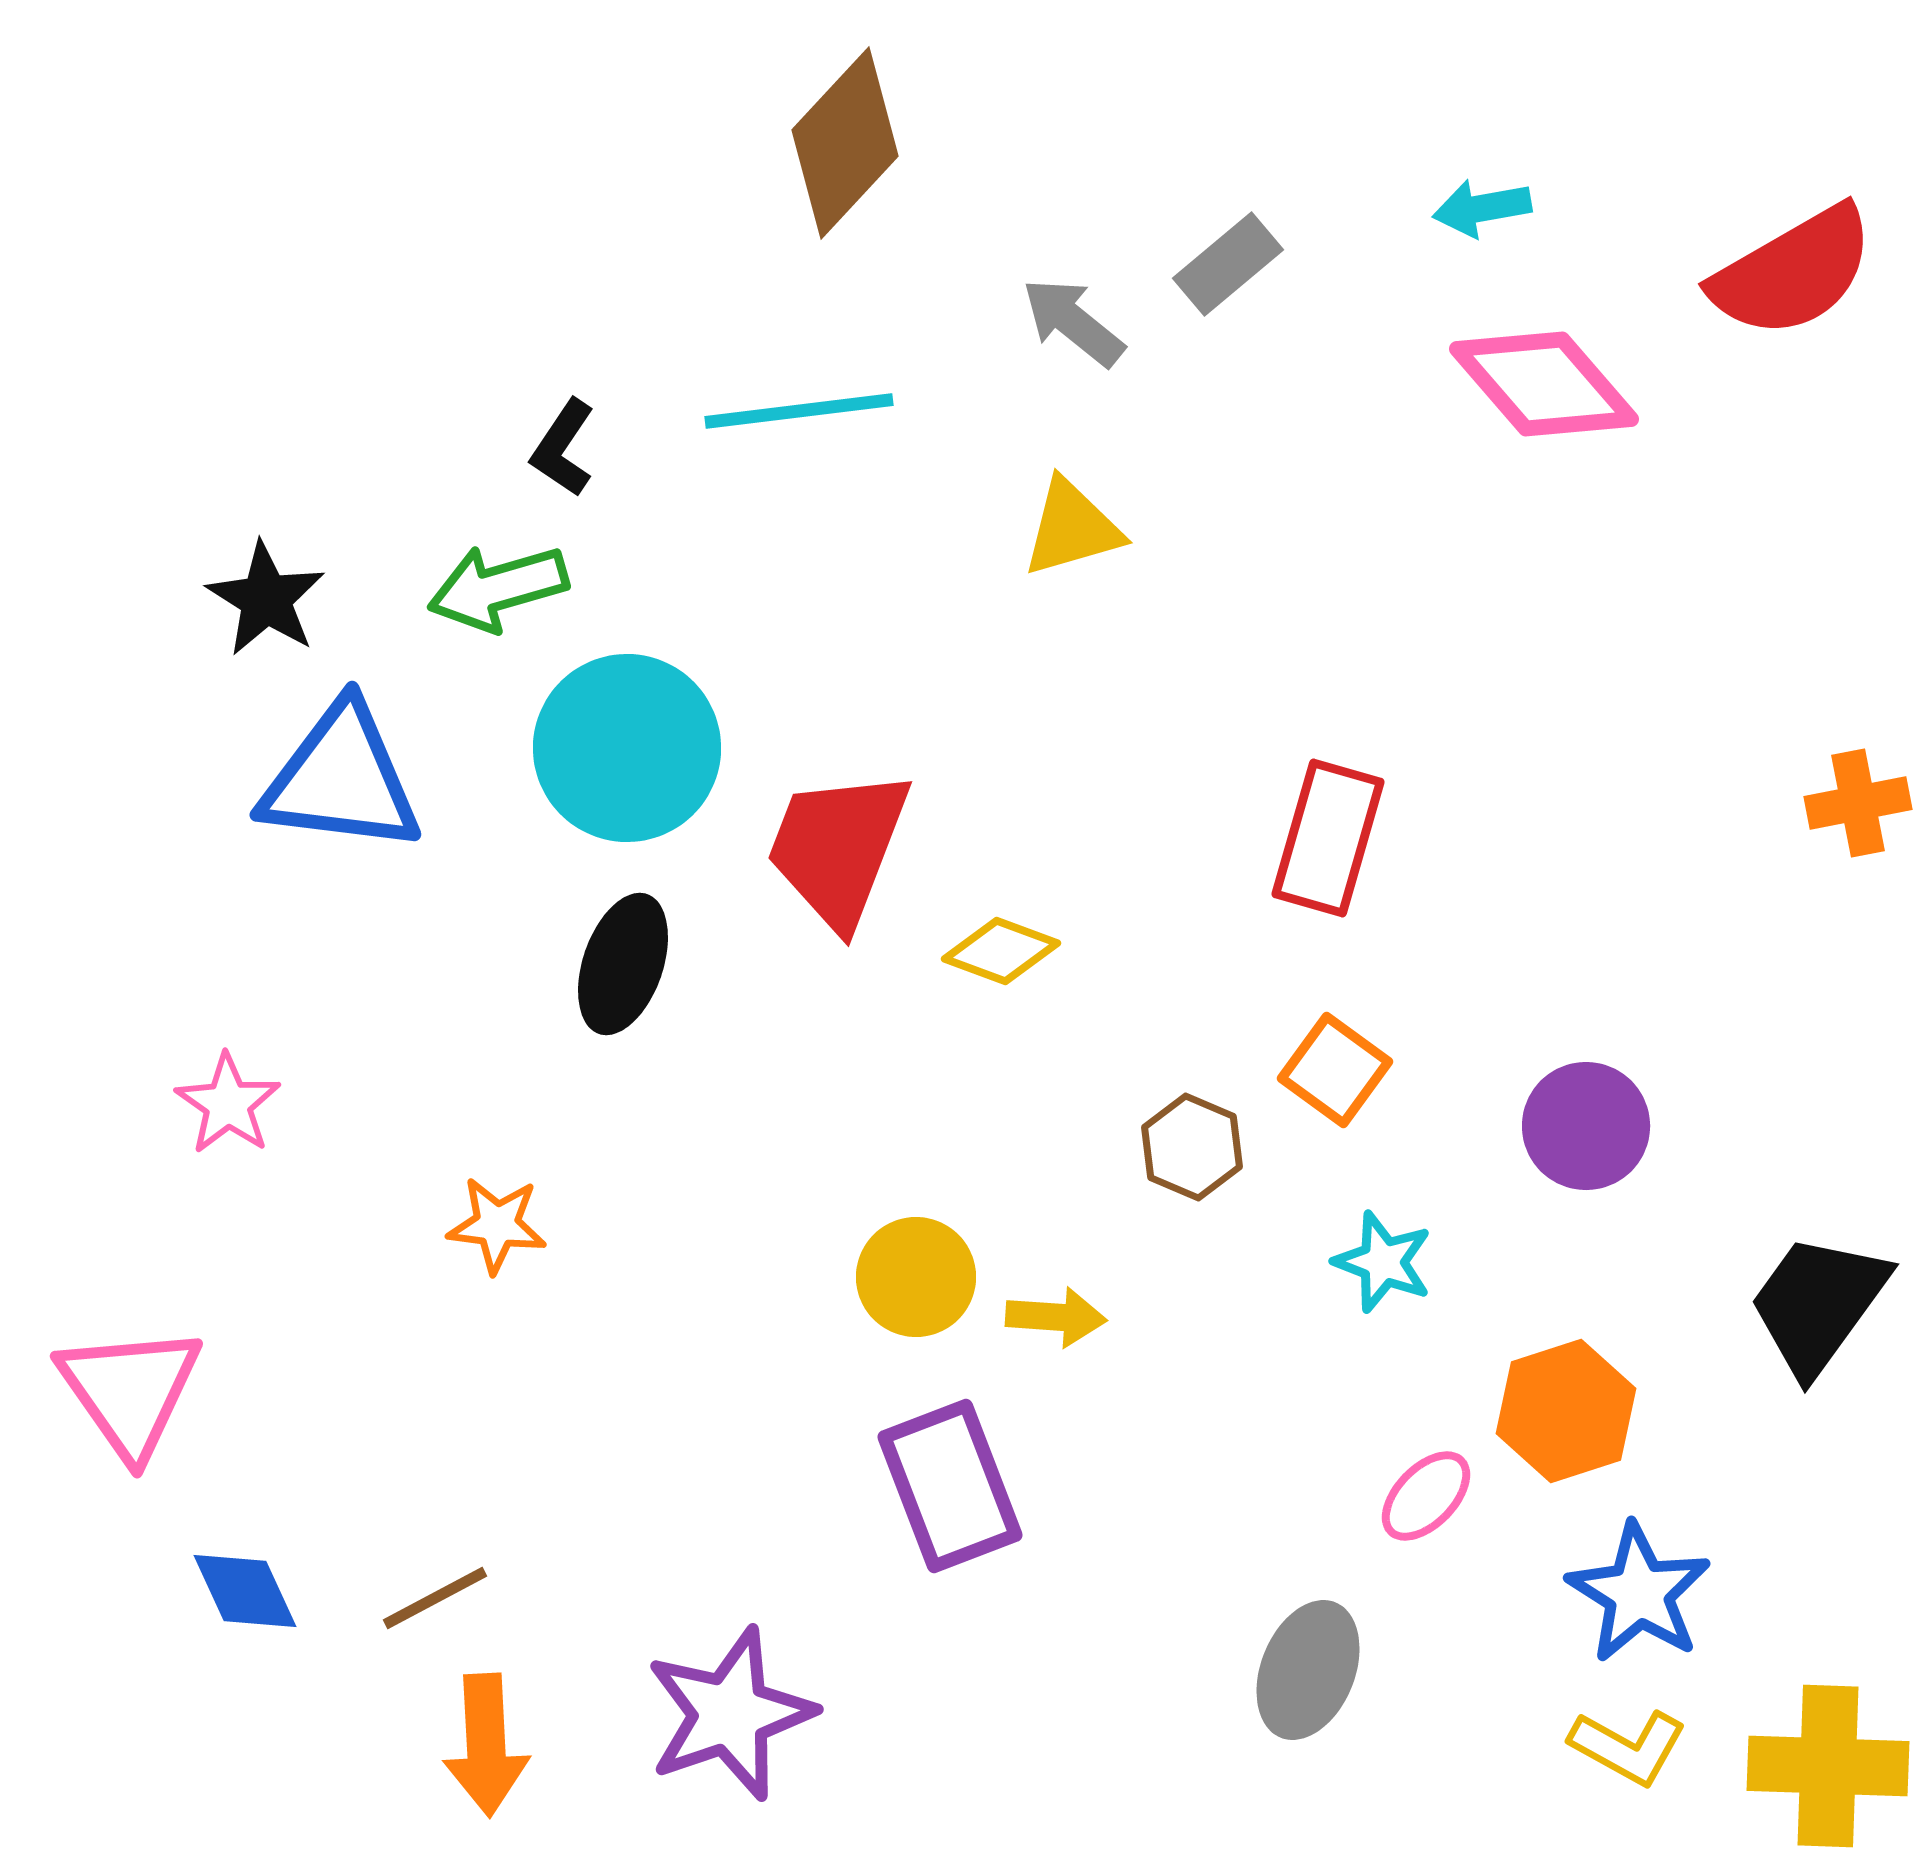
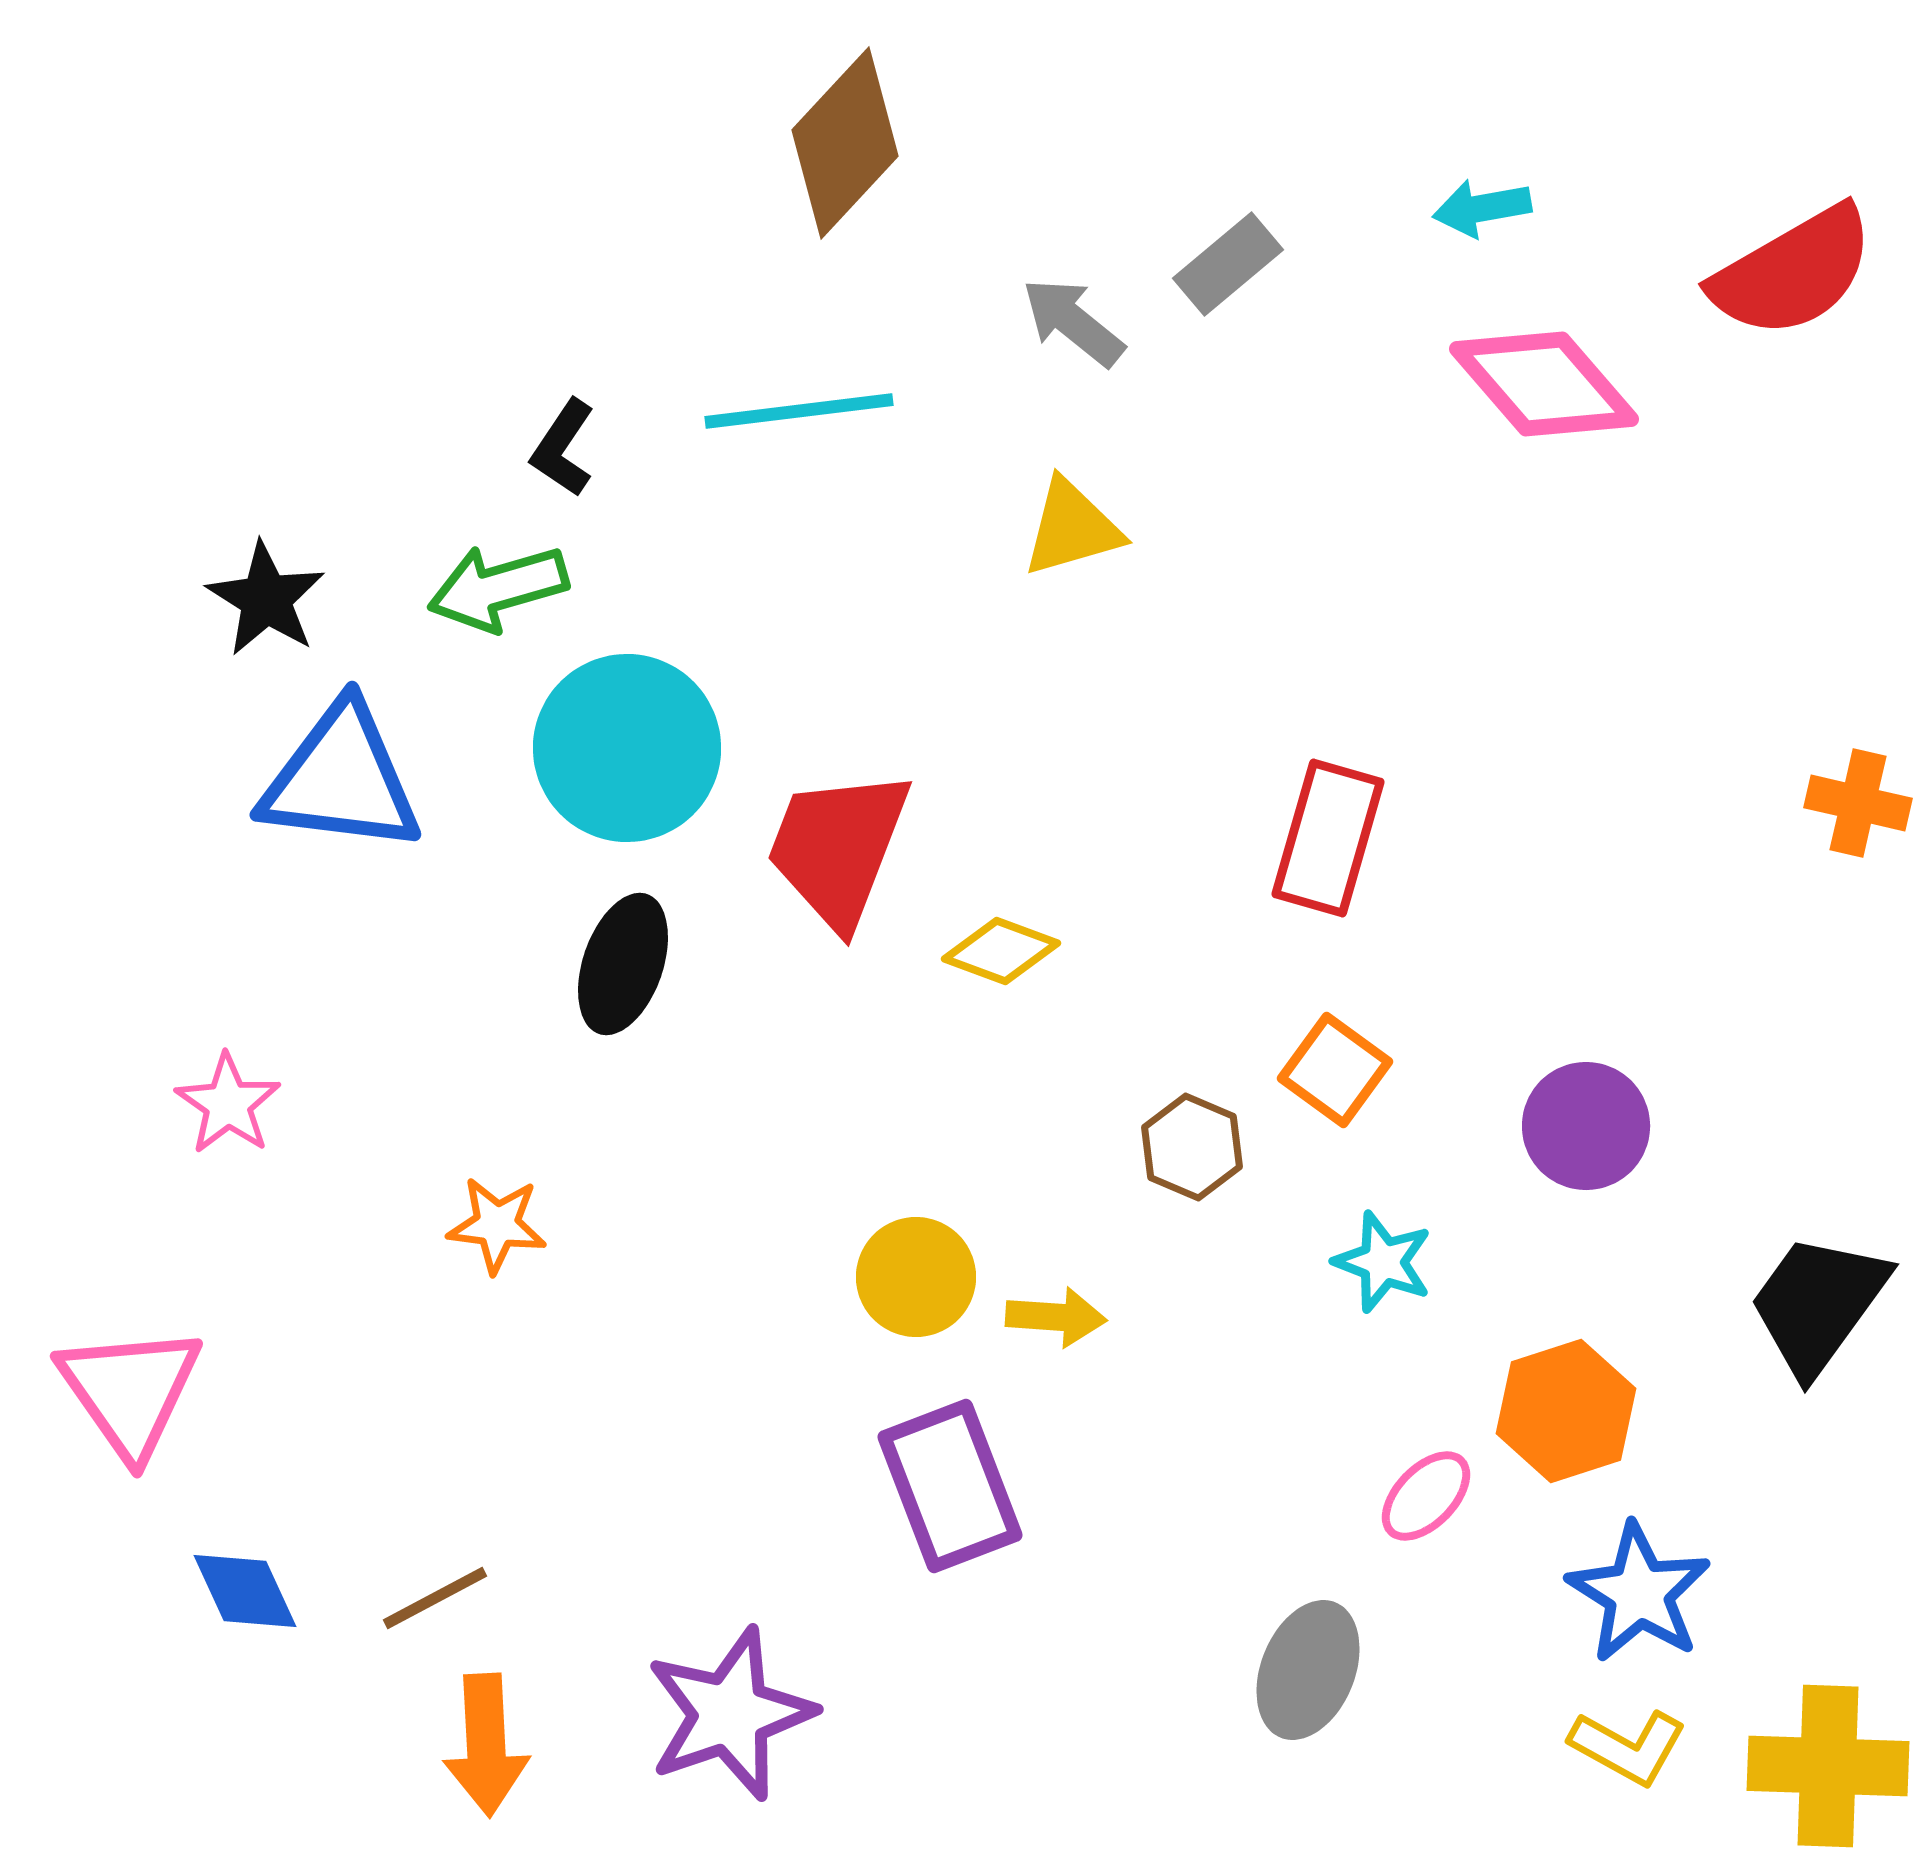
orange cross: rotated 24 degrees clockwise
